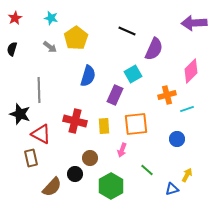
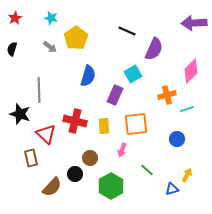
red triangle: moved 5 px right; rotated 15 degrees clockwise
